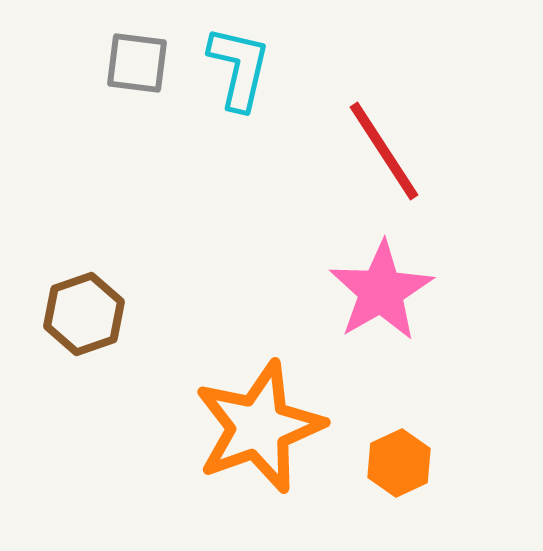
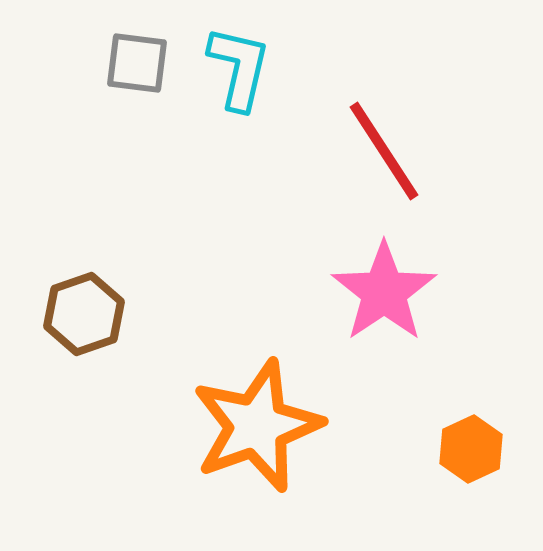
pink star: moved 3 px right, 1 px down; rotated 4 degrees counterclockwise
orange star: moved 2 px left, 1 px up
orange hexagon: moved 72 px right, 14 px up
